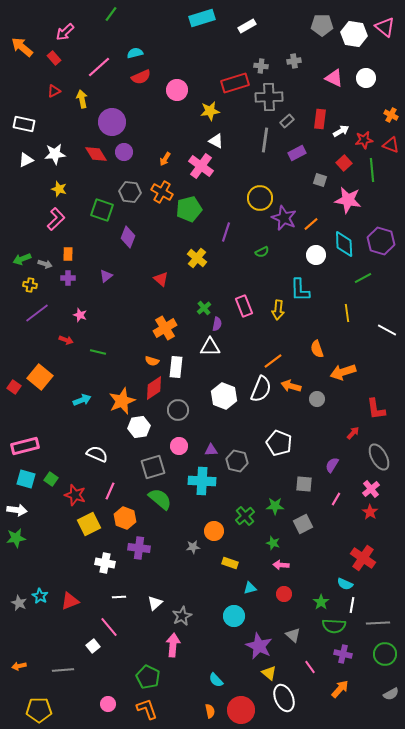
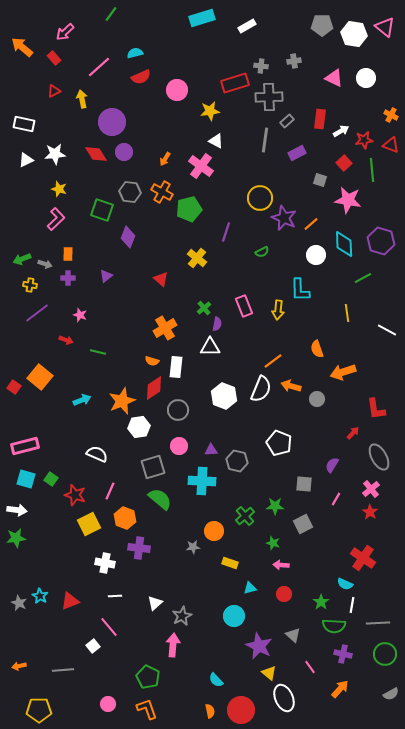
white line at (119, 597): moved 4 px left, 1 px up
